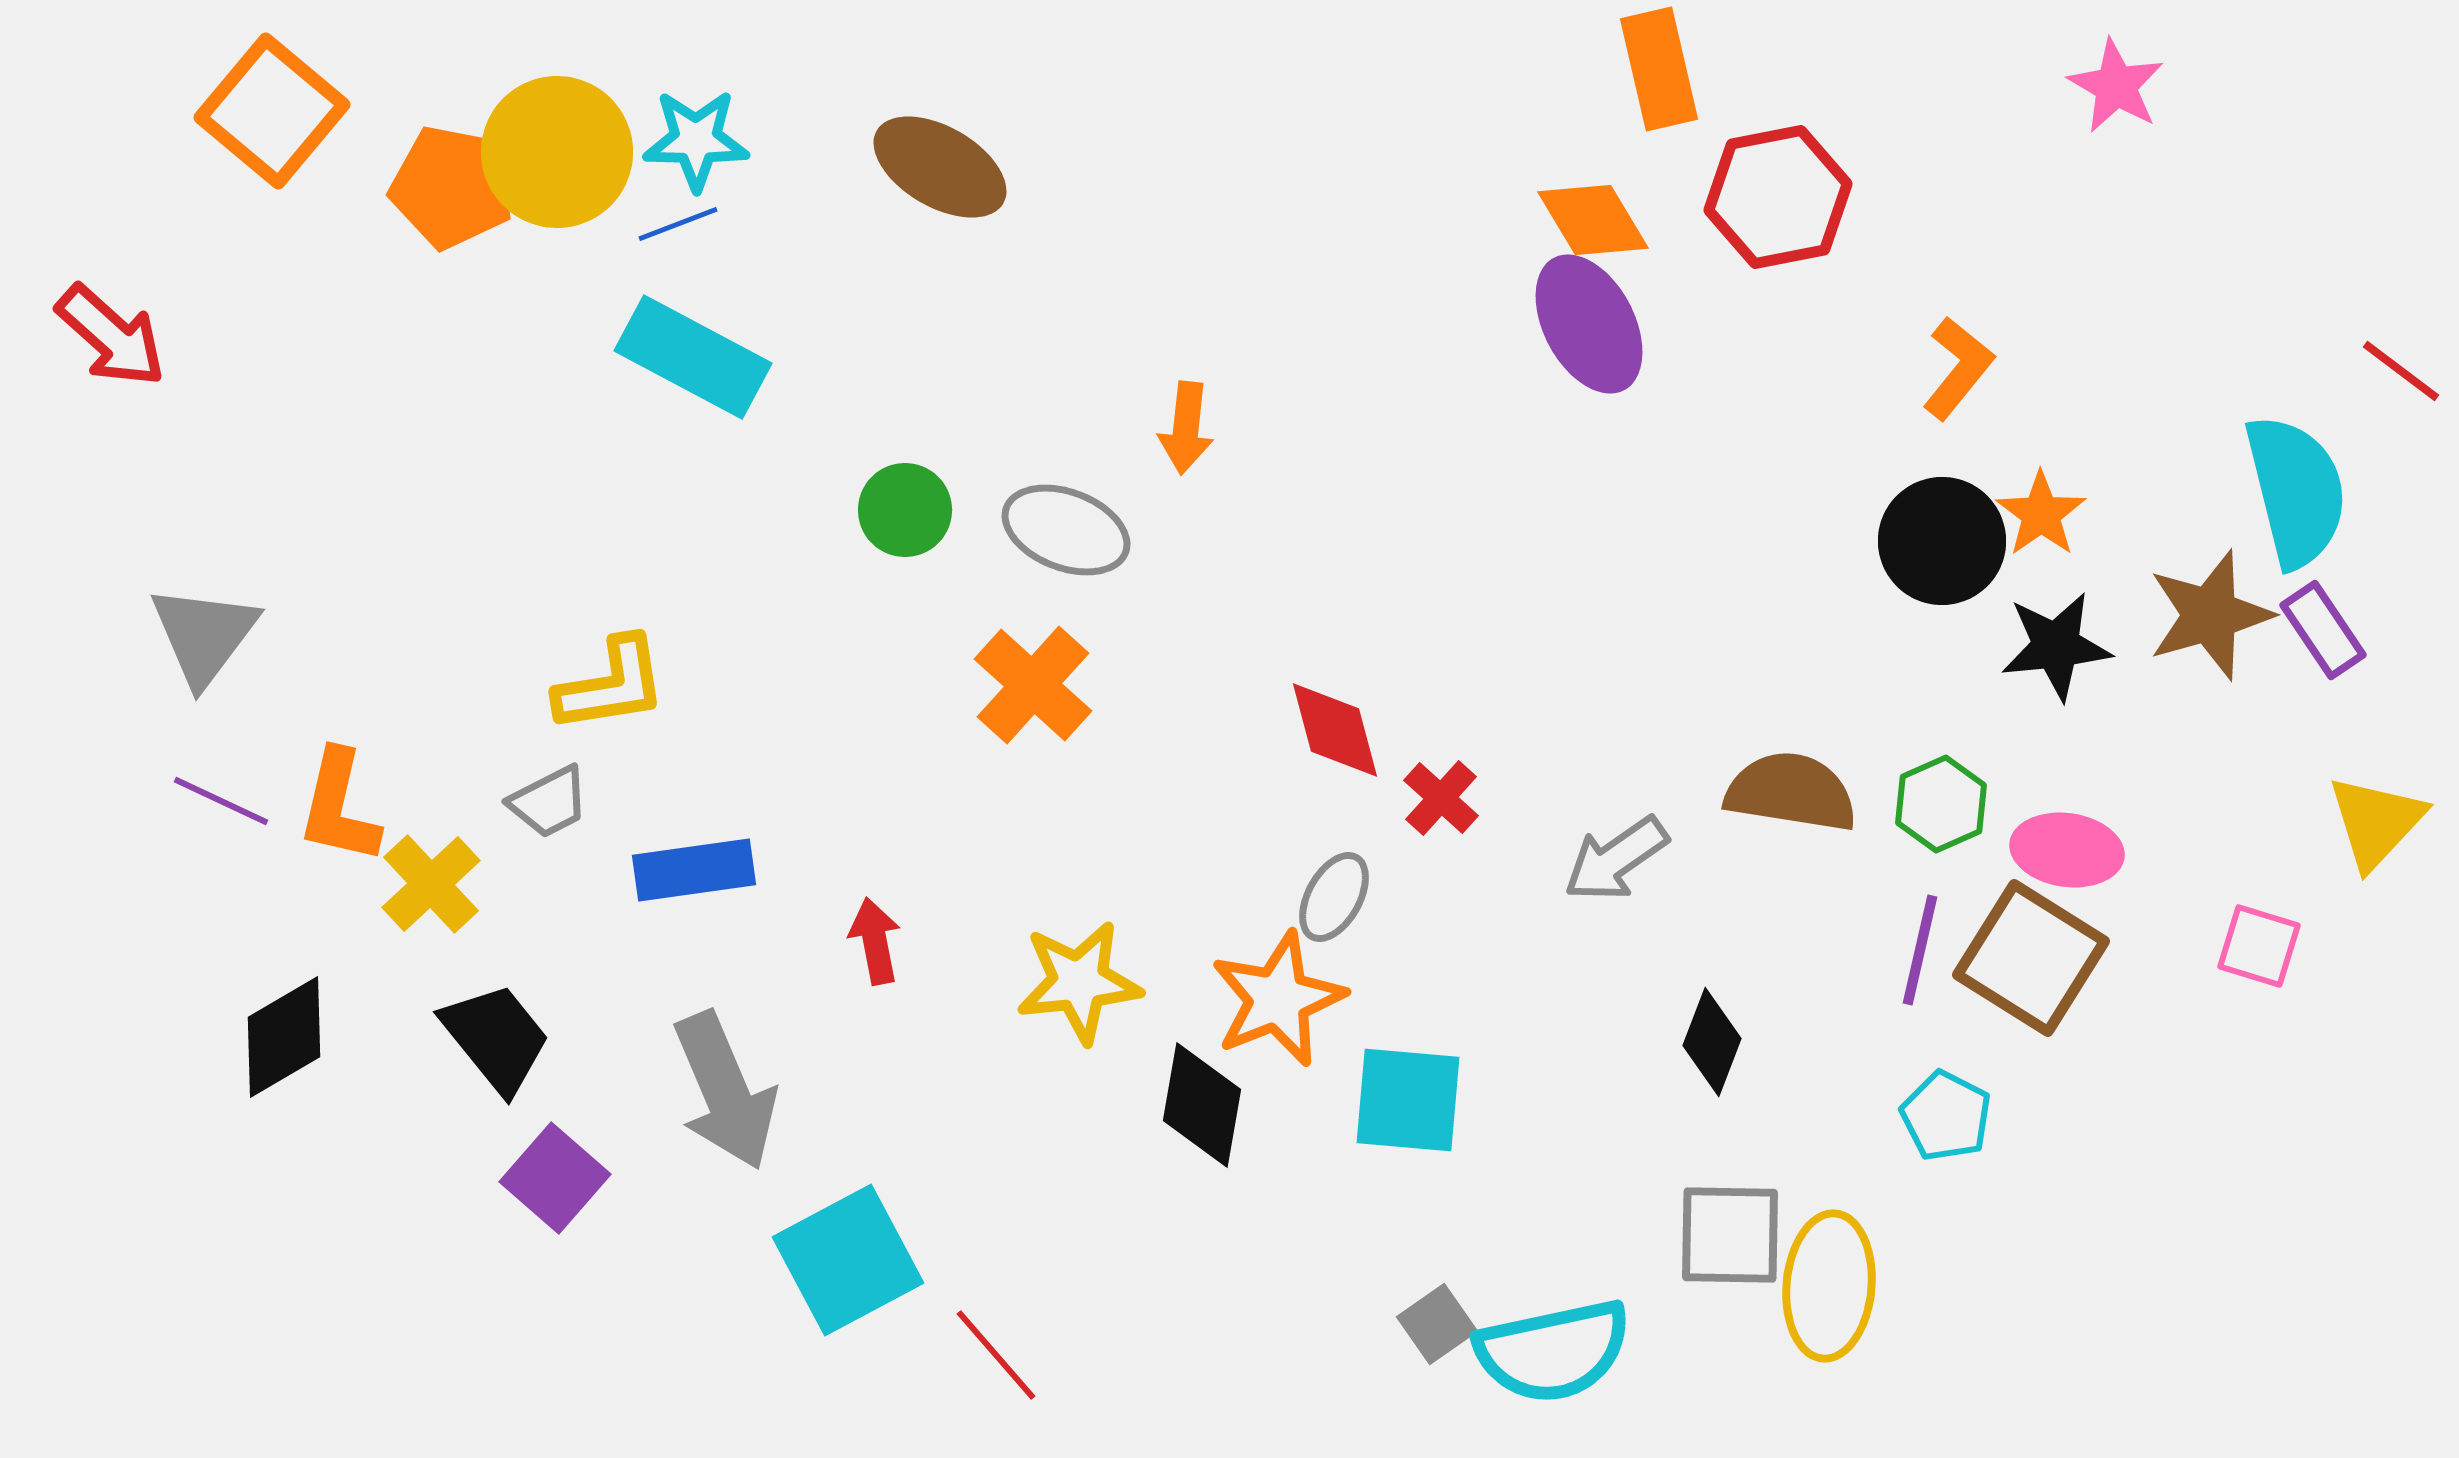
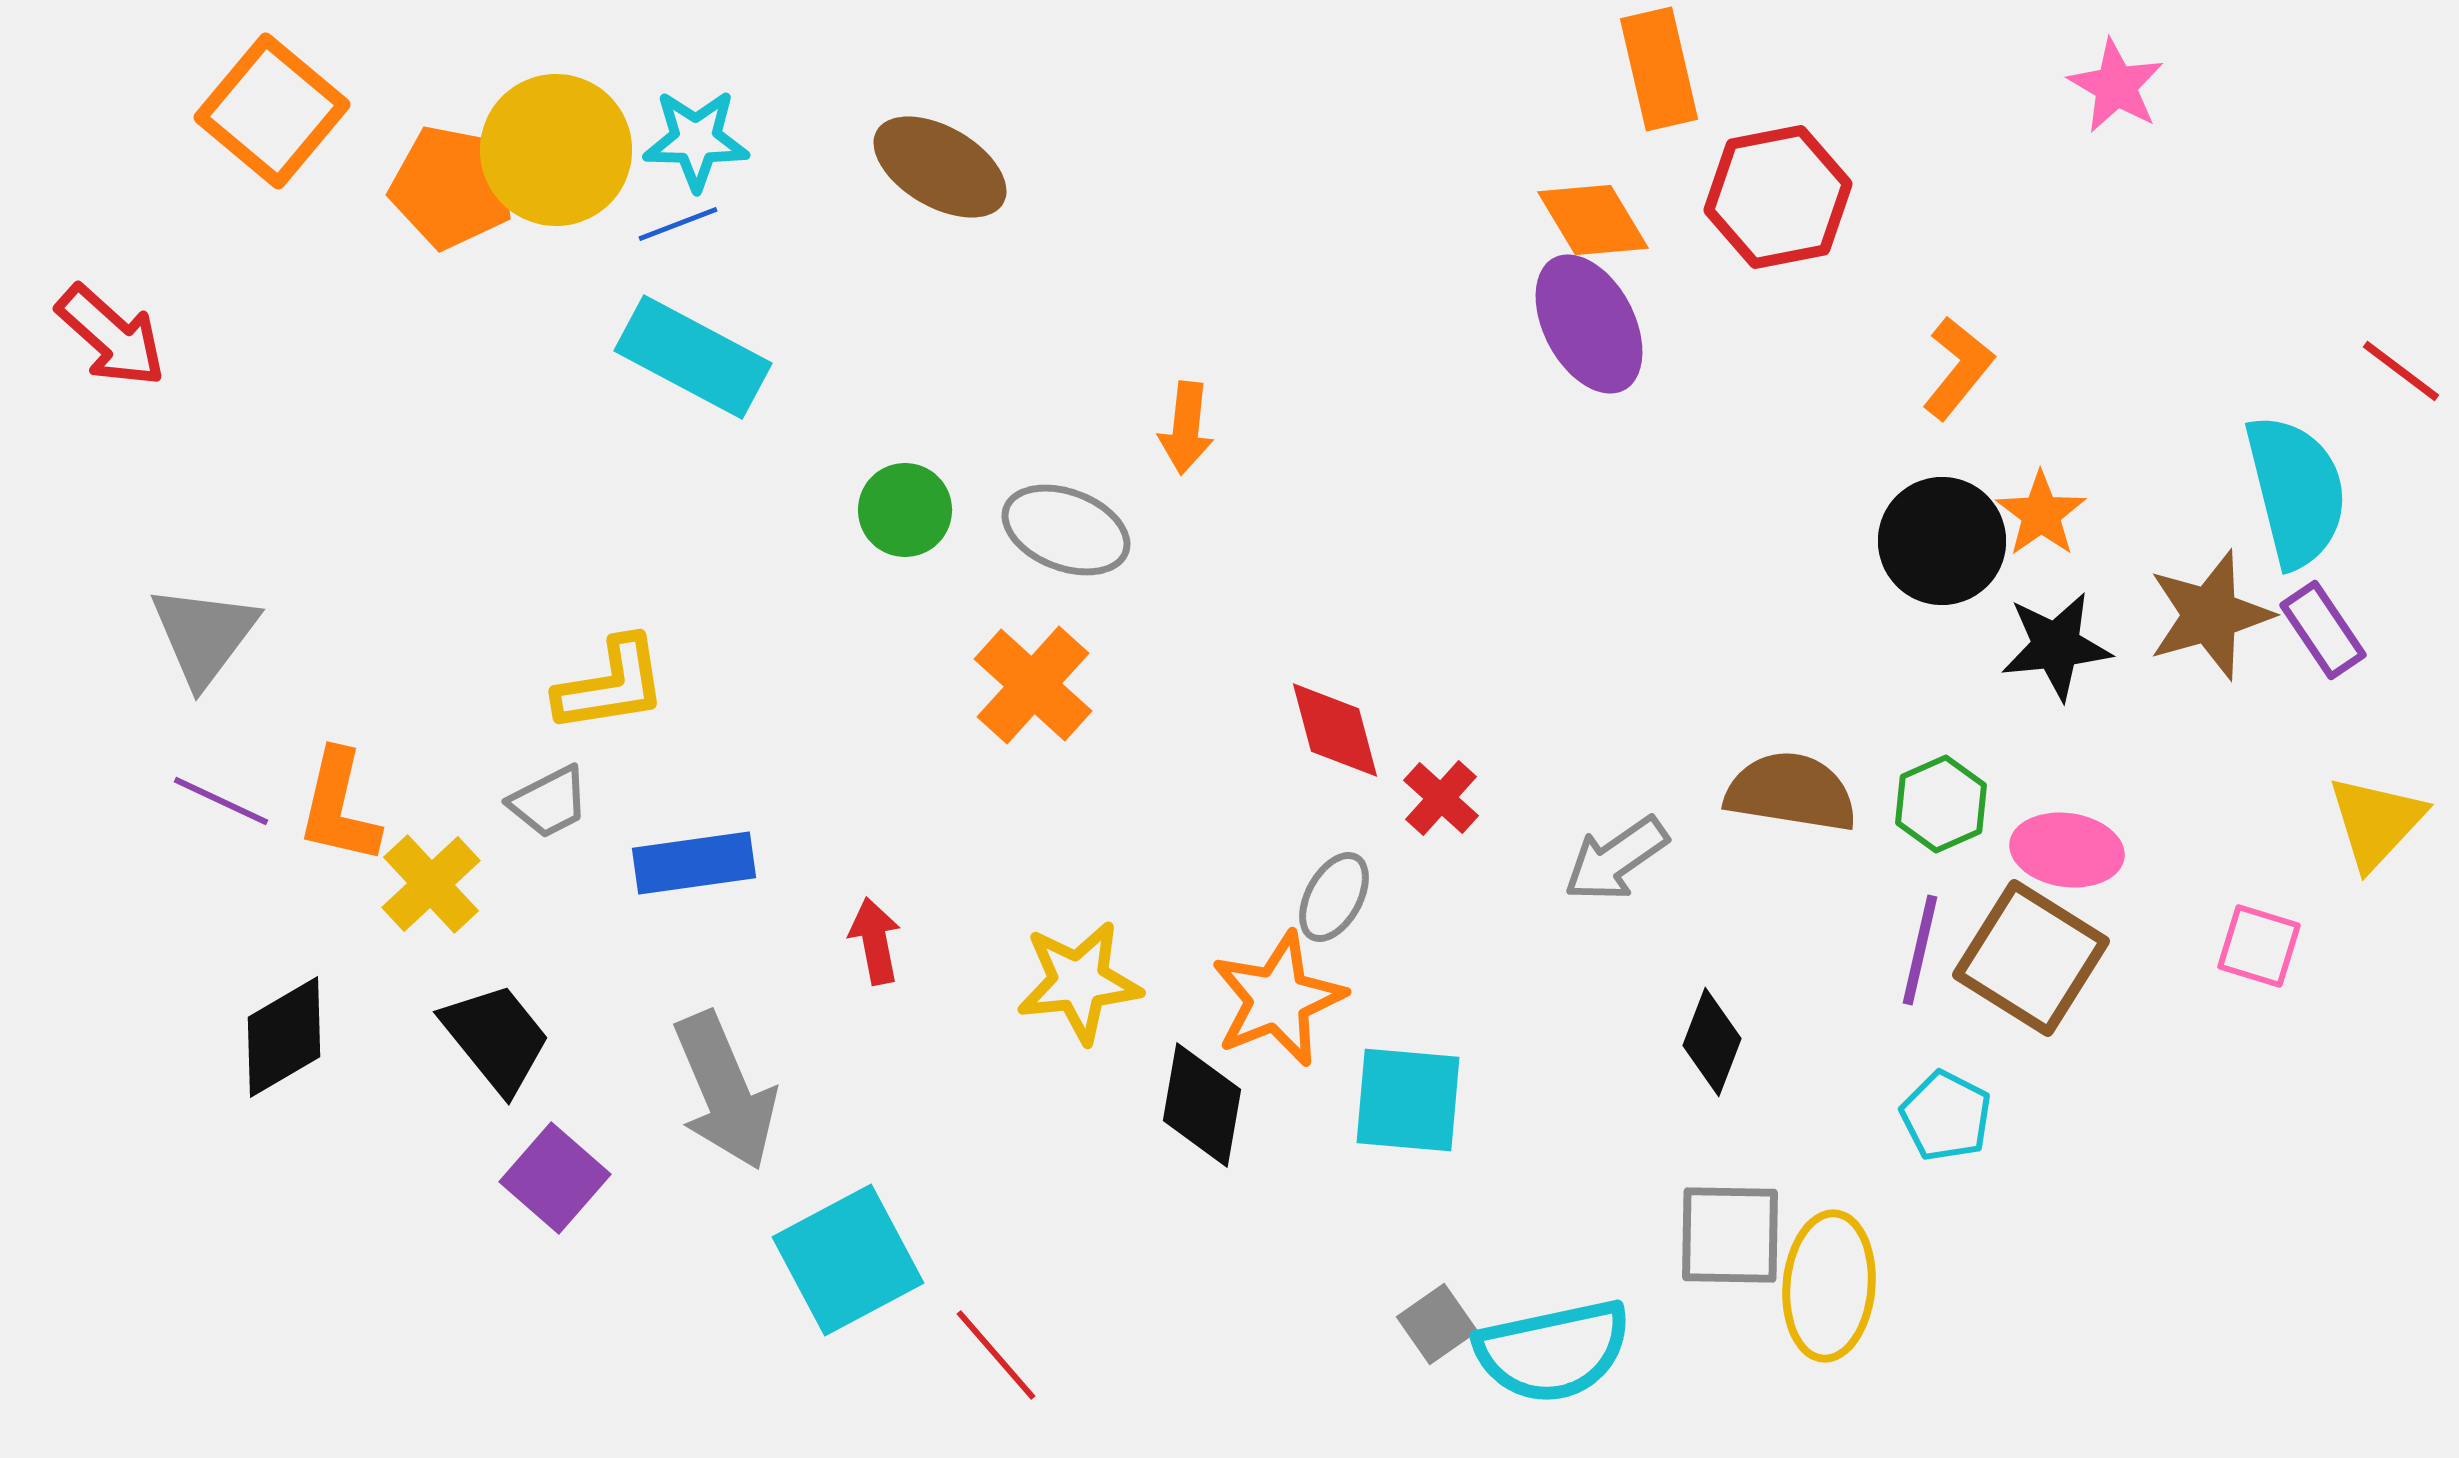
yellow circle at (557, 152): moved 1 px left, 2 px up
blue rectangle at (694, 870): moved 7 px up
